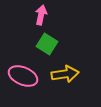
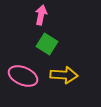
yellow arrow: moved 1 px left, 1 px down; rotated 12 degrees clockwise
